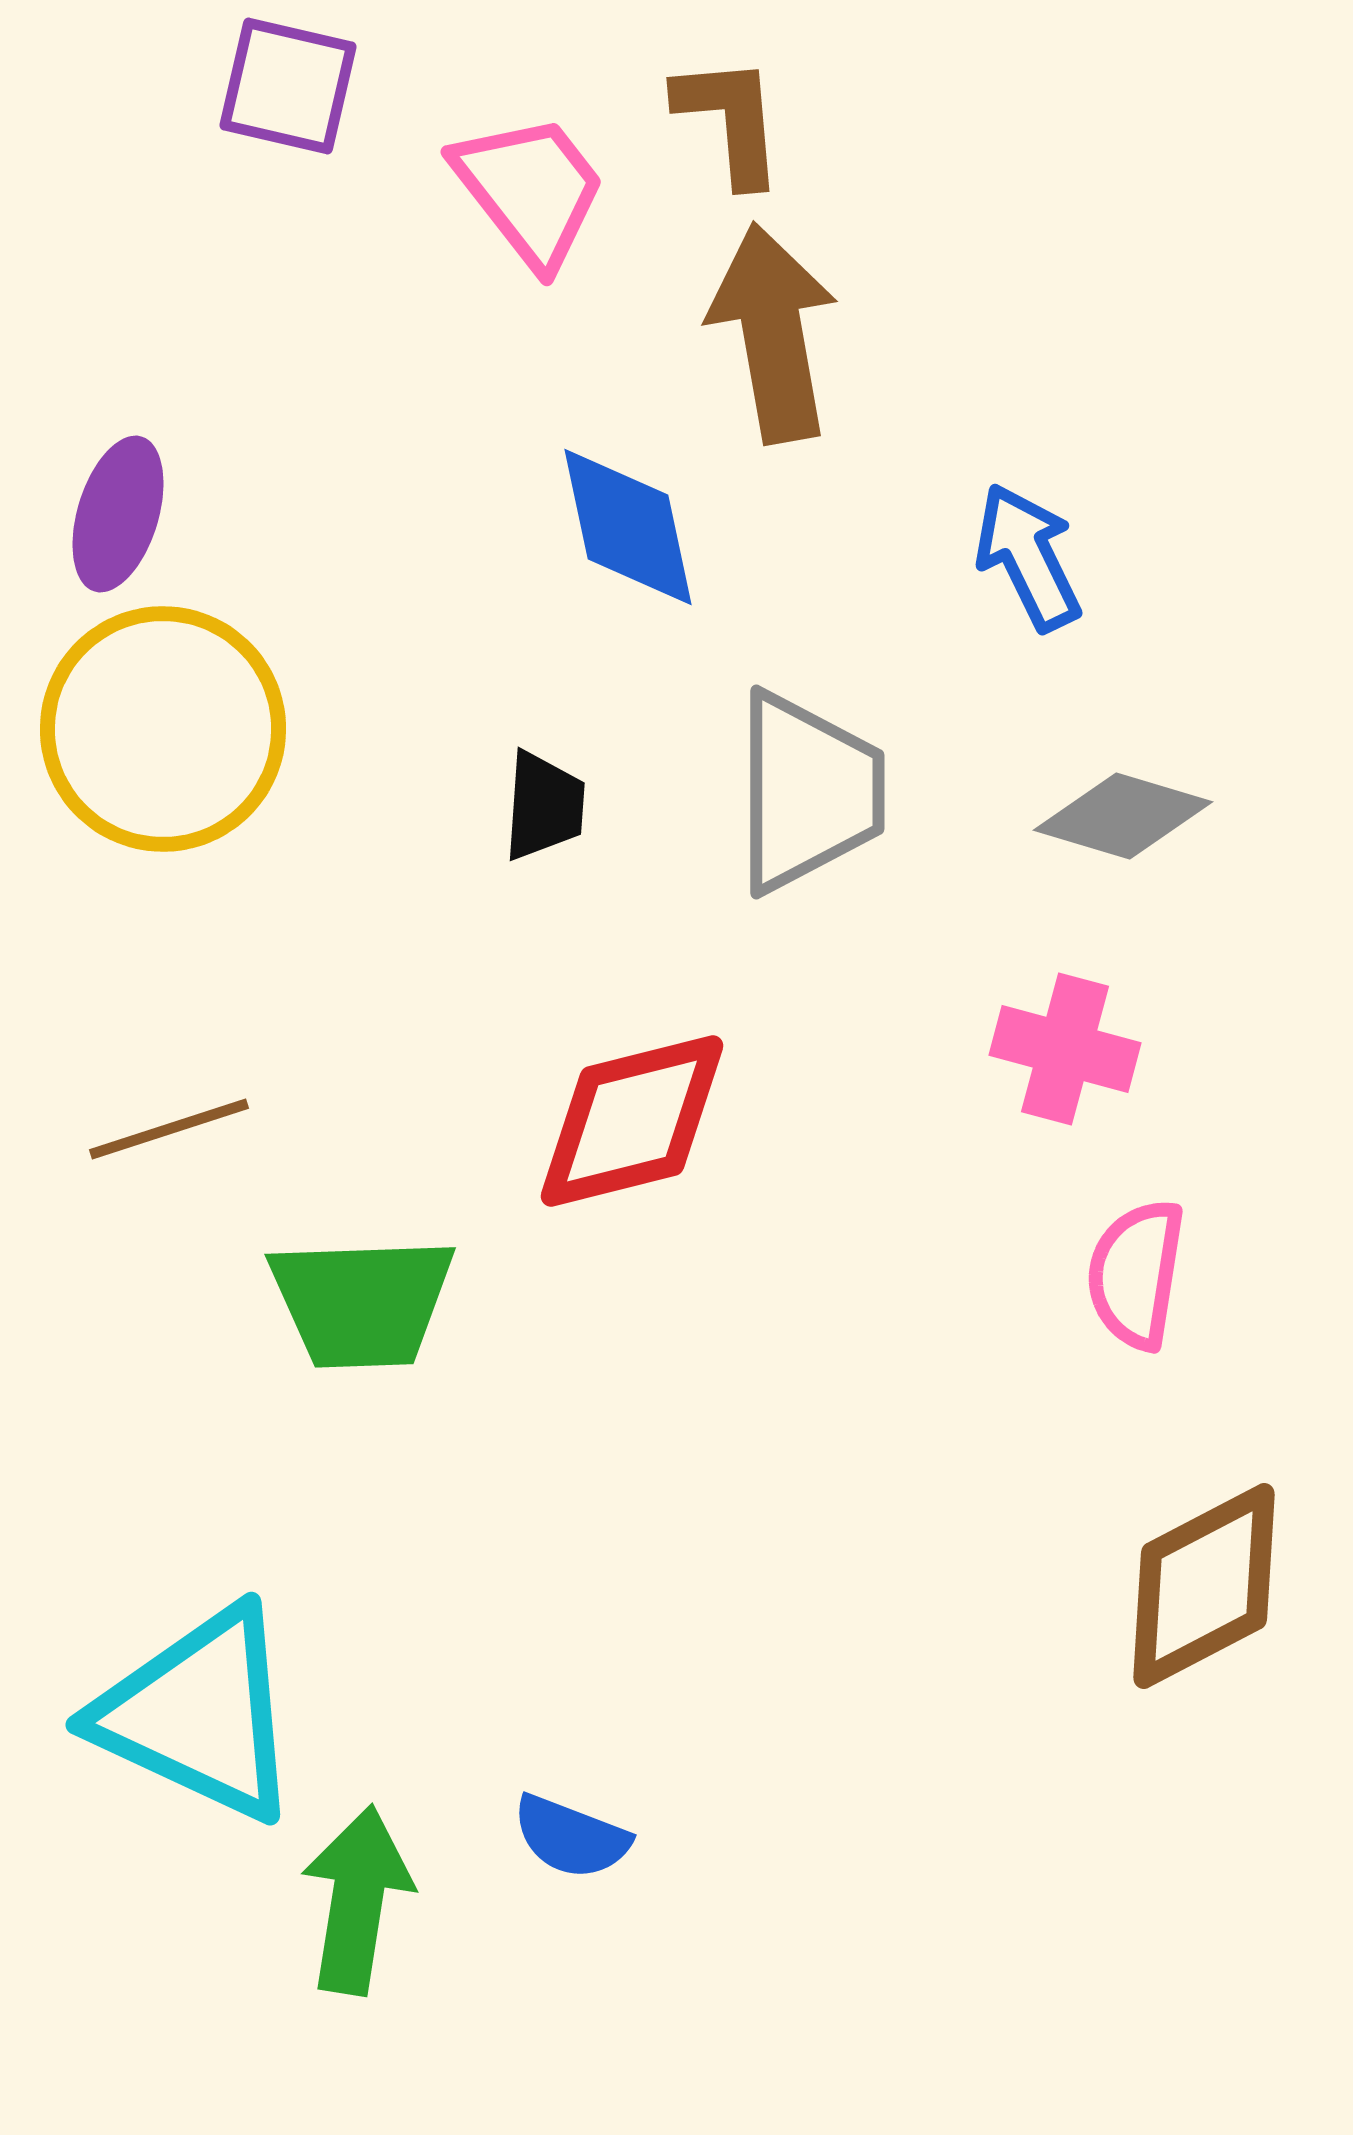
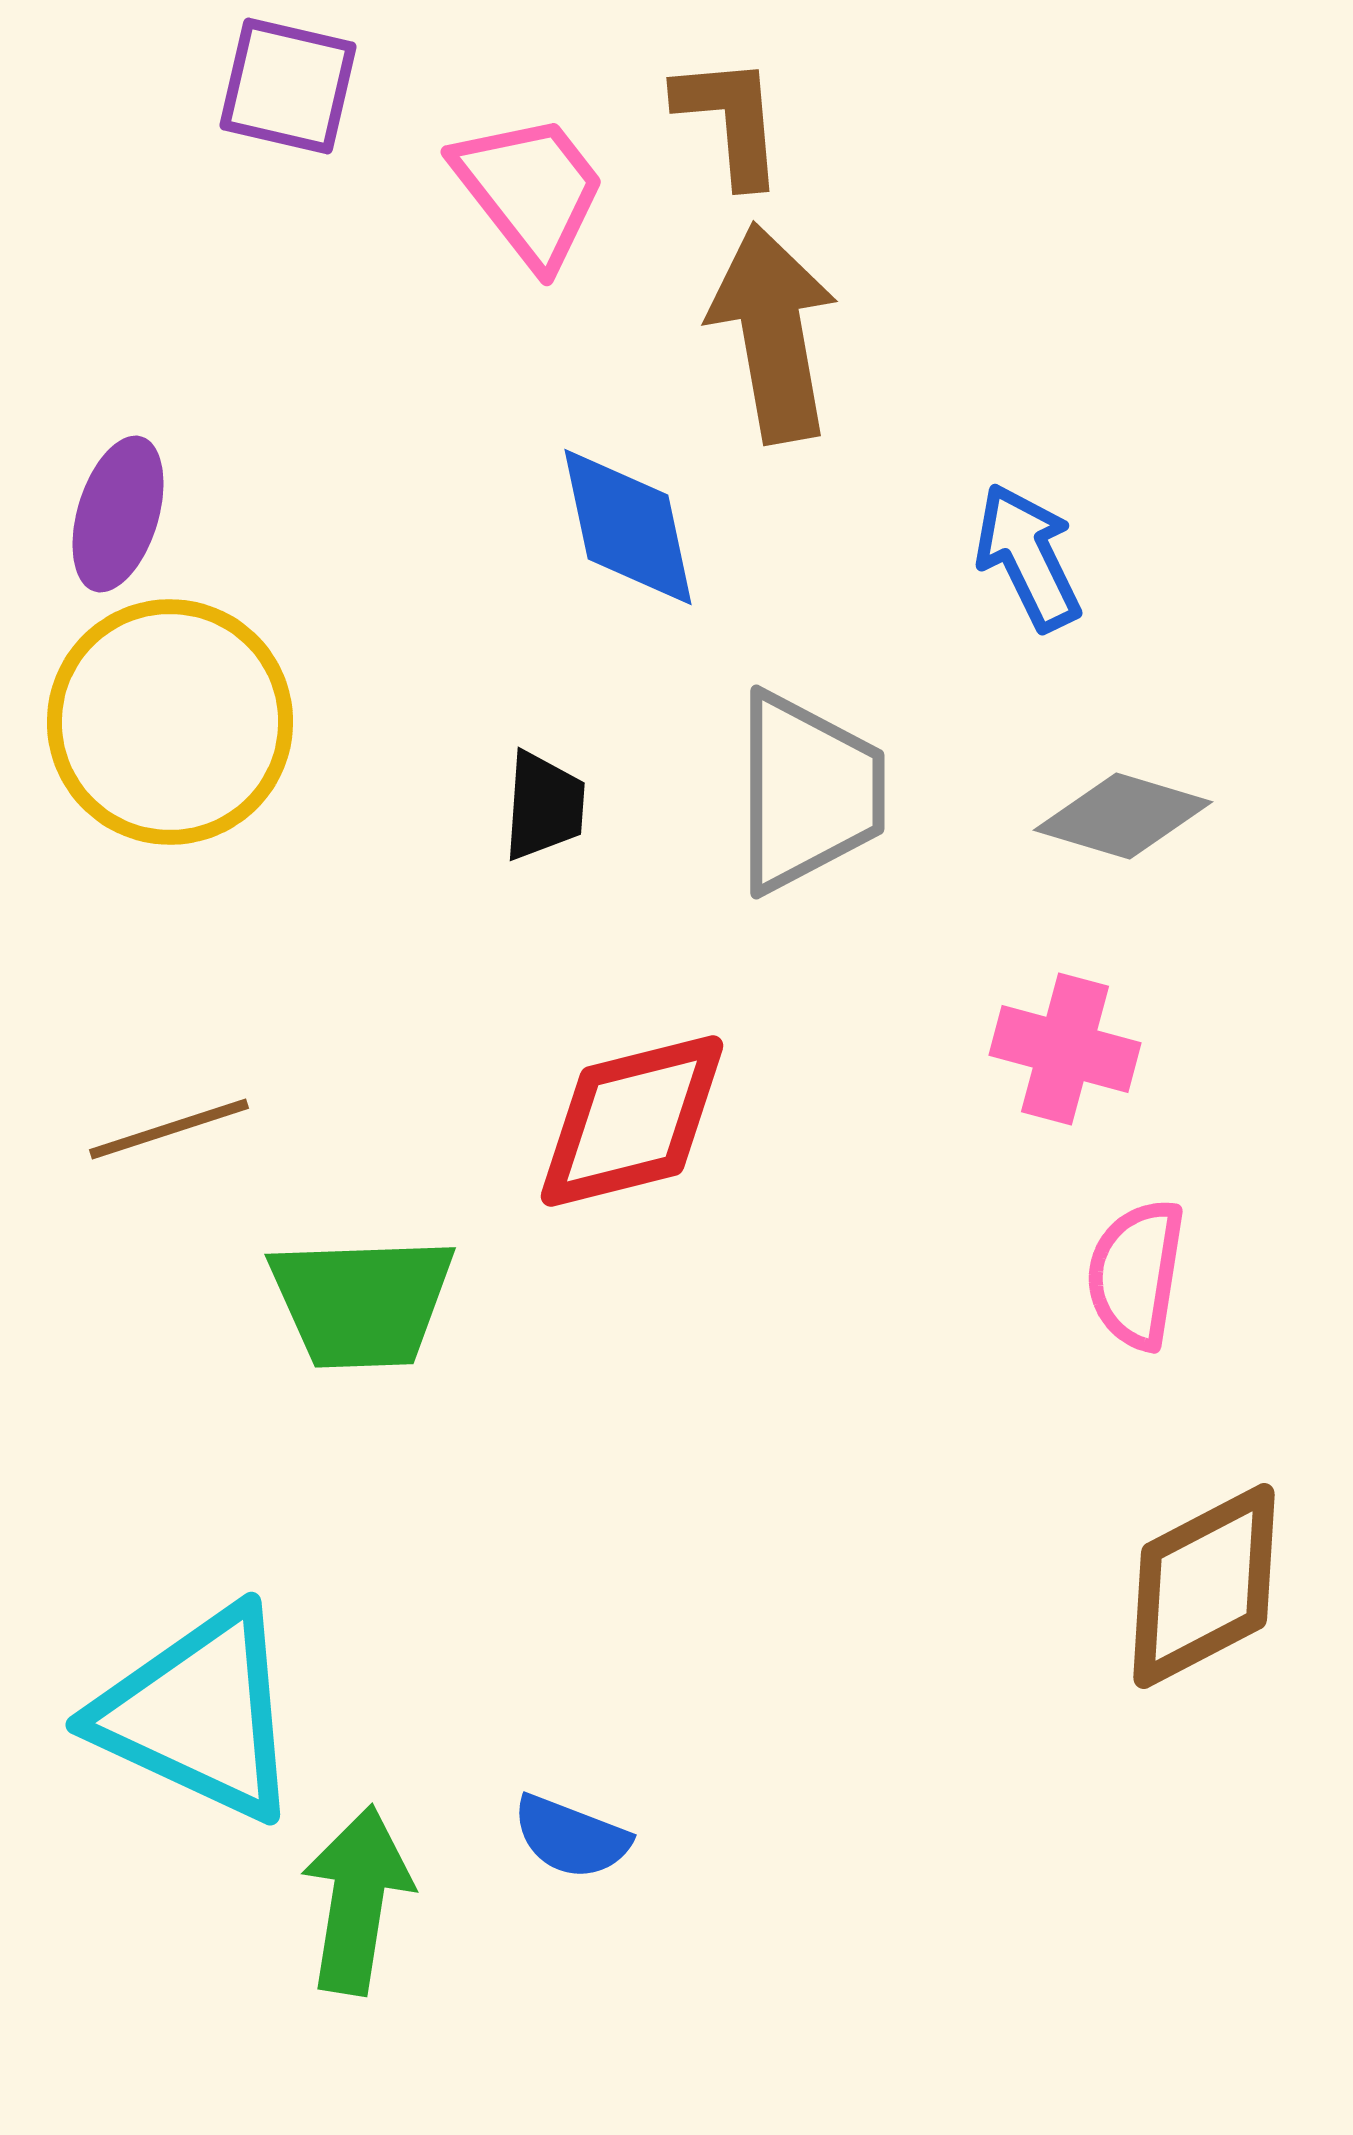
yellow circle: moved 7 px right, 7 px up
